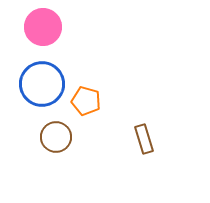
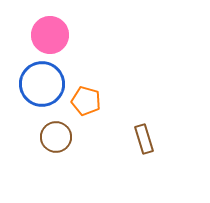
pink circle: moved 7 px right, 8 px down
